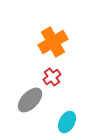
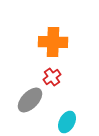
orange cross: rotated 32 degrees clockwise
